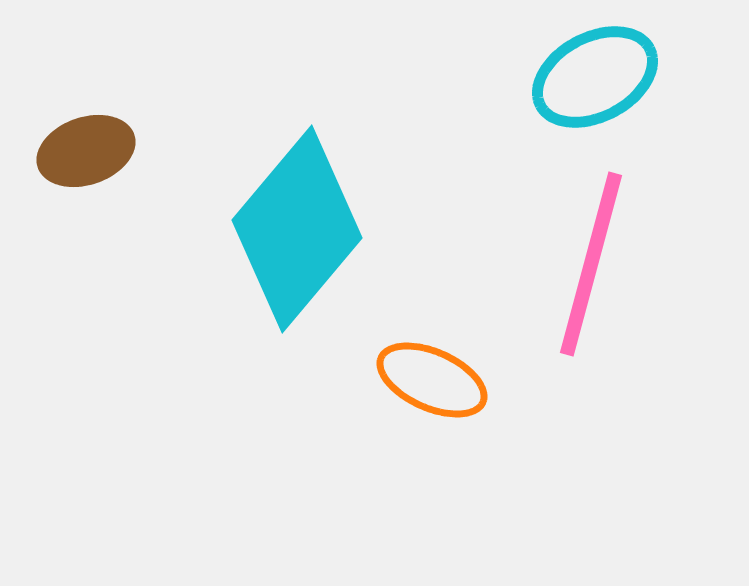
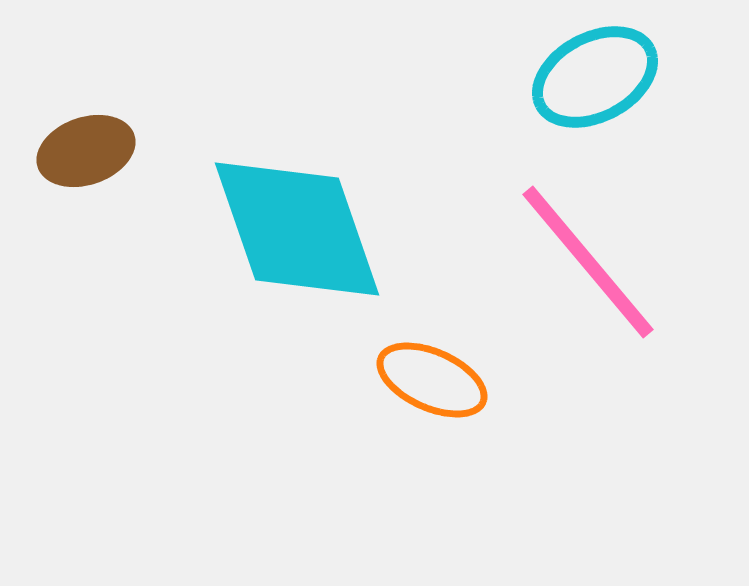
cyan diamond: rotated 59 degrees counterclockwise
pink line: moved 3 px left, 2 px up; rotated 55 degrees counterclockwise
